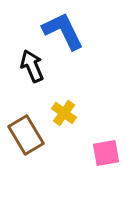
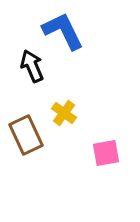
brown rectangle: rotated 6 degrees clockwise
